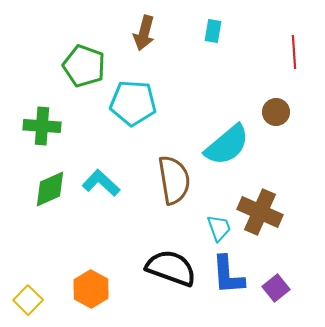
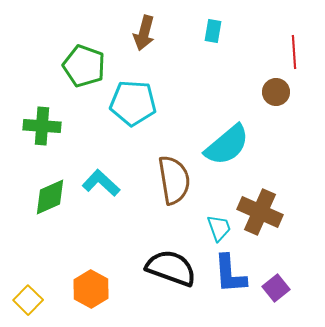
brown circle: moved 20 px up
green diamond: moved 8 px down
blue L-shape: moved 2 px right, 1 px up
